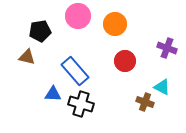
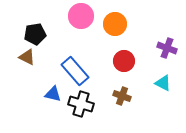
pink circle: moved 3 px right
black pentagon: moved 5 px left, 3 px down
brown triangle: rotated 12 degrees clockwise
red circle: moved 1 px left
cyan triangle: moved 1 px right, 4 px up
blue triangle: rotated 12 degrees clockwise
brown cross: moved 23 px left, 6 px up
